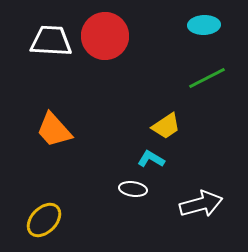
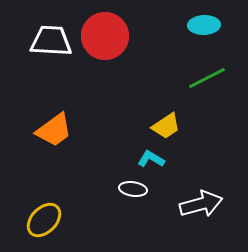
orange trapezoid: rotated 84 degrees counterclockwise
